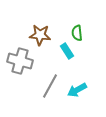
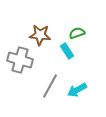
green semicircle: rotated 77 degrees clockwise
gray cross: moved 1 px up
